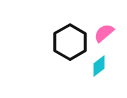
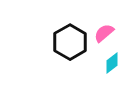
cyan diamond: moved 13 px right, 3 px up
